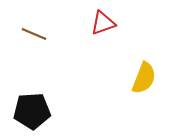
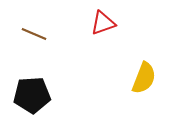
black pentagon: moved 16 px up
